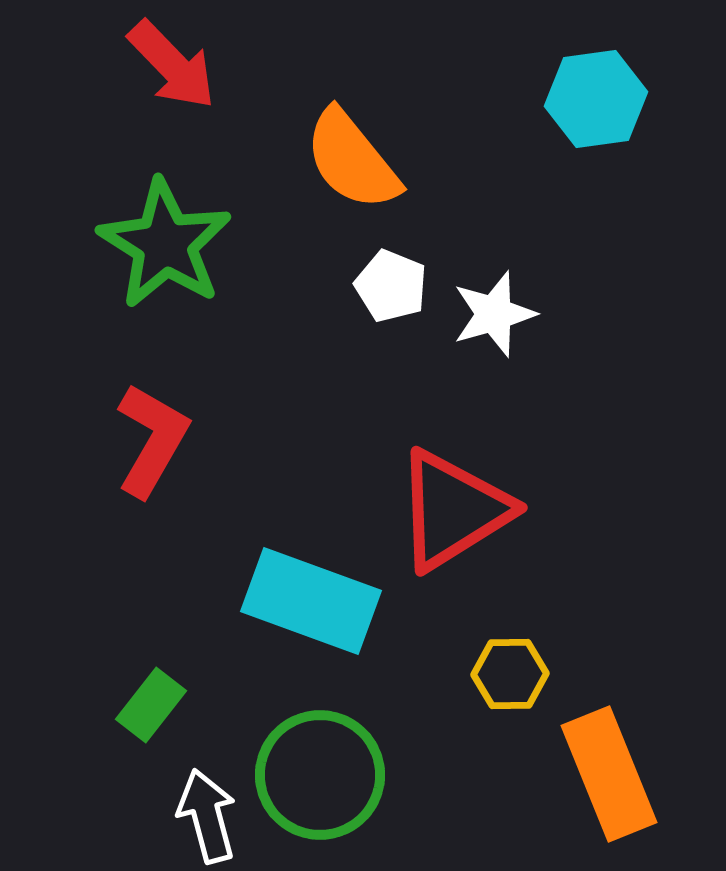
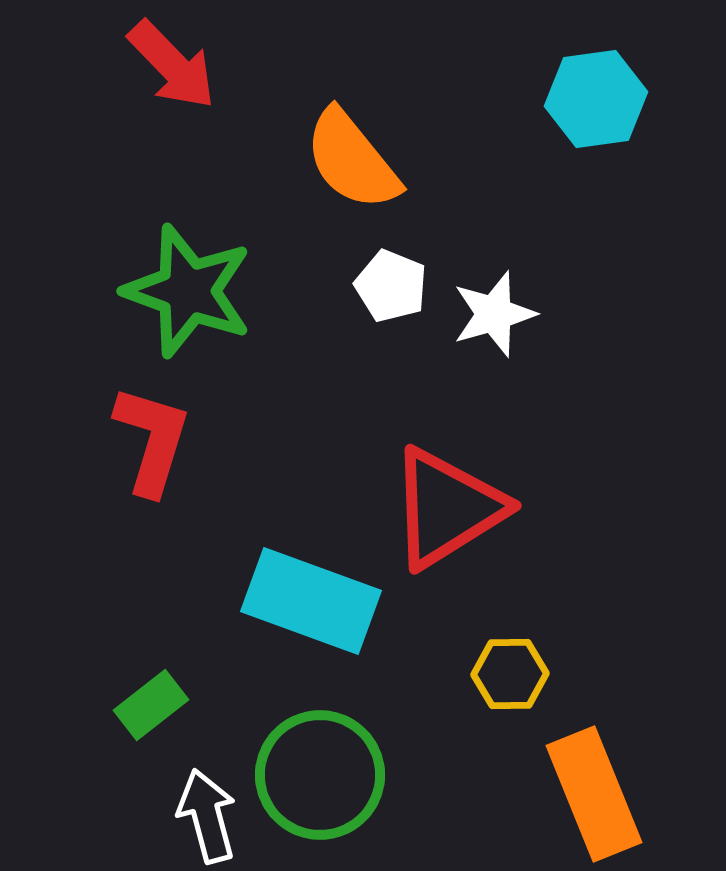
green star: moved 23 px right, 47 px down; rotated 12 degrees counterclockwise
red L-shape: rotated 13 degrees counterclockwise
red triangle: moved 6 px left, 2 px up
green rectangle: rotated 14 degrees clockwise
orange rectangle: moved 15 px left, 20 px down
